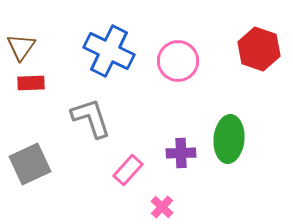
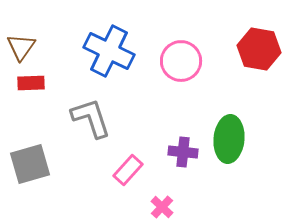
red hexagon: rotated 9 degrees counterclockwise
pink circle: moved 3 px right
purple cross: moved 2 px right, 1 px up; rotated 8 degrees clockwise
gray square: rotated 9 degrees clockwise
